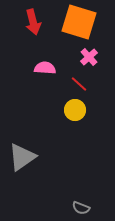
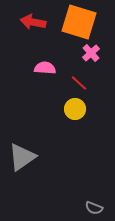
red arrow: rotated 115 degrees clockwise
pink cross: moved 2 px right, 4 px up
red line: moved 1 px up
yellow circle: moved 1 px up
gray semicircle: moved 13 px right
